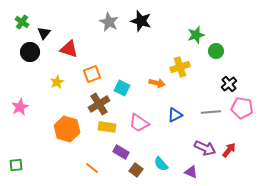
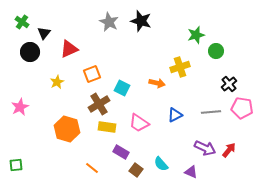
red triangle: rotated 42 degrees counterclockwise
